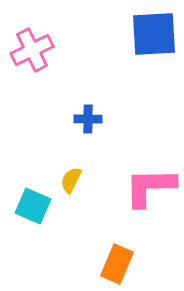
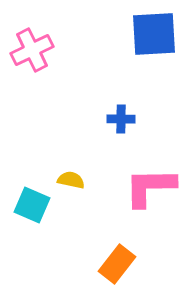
blue cross: moved 33 px right
yellow semicircle: rotated 76 degrees clockwise
cyan square: moved 1 px left, 1 px up
orange rectangle: rotated 15 degrees clockwise
